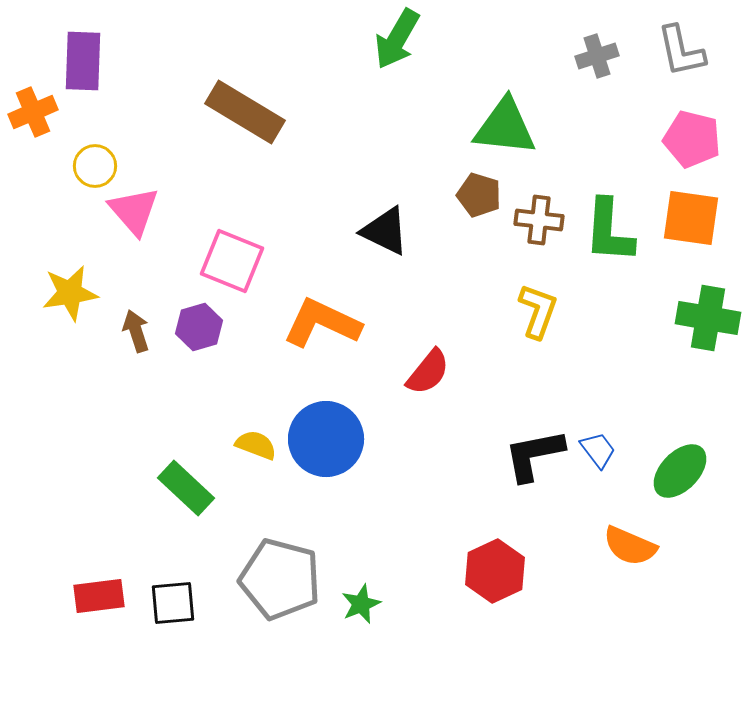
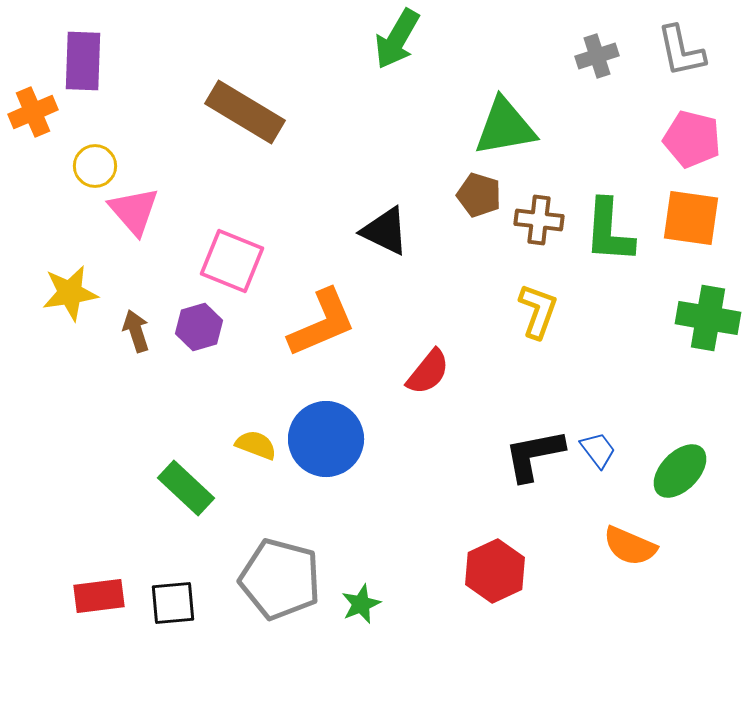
green triangle: rotated 16 degrees counterclockwise
orange L-shape: rotated 132 degrees clockwise
